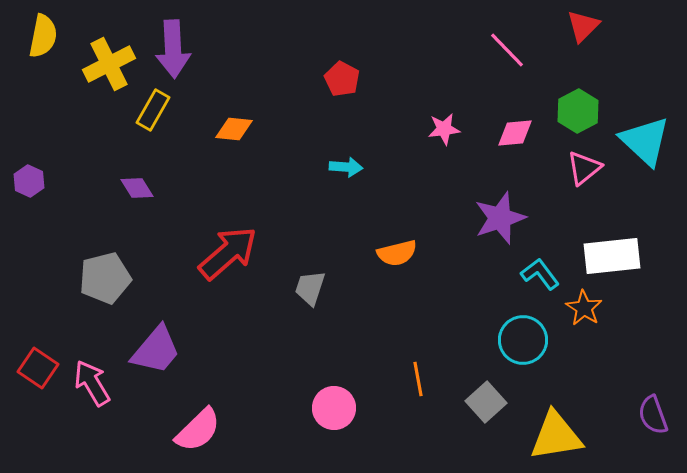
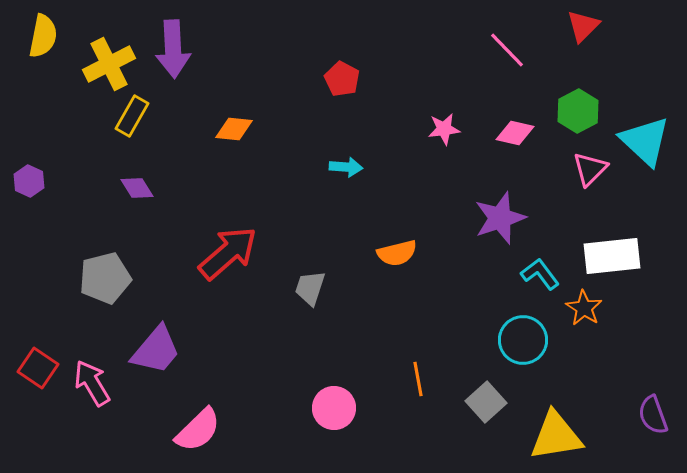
yellow rectangle: moved 21 px left, 6 px down
pink diamond: rotated 18 degrees clockwise
pink triangle: moved 6 px right, 1 px down; rotated 6 degrees counterclockwise
